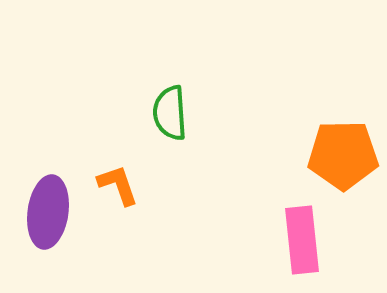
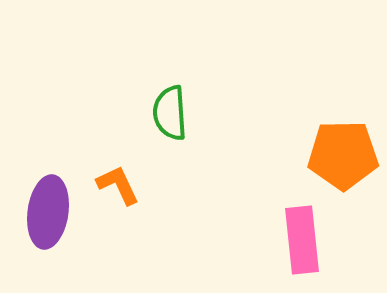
orange L-shape: rotated 6 degrees counterclockwise
